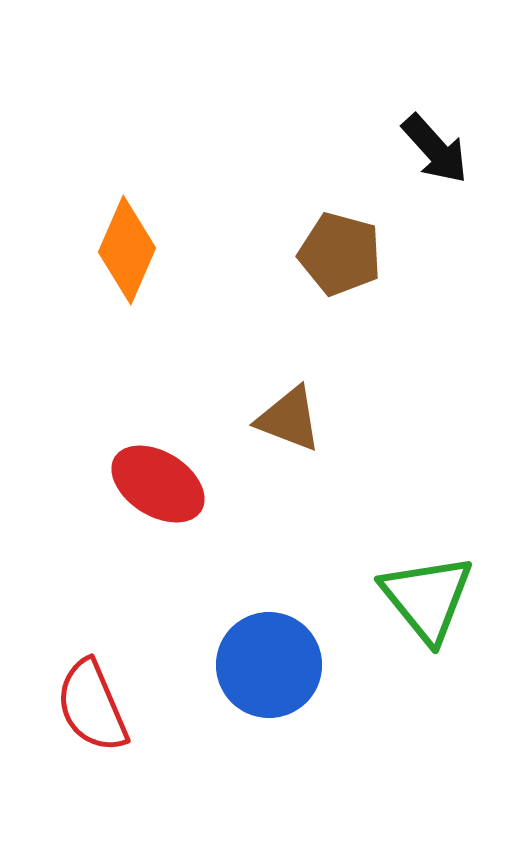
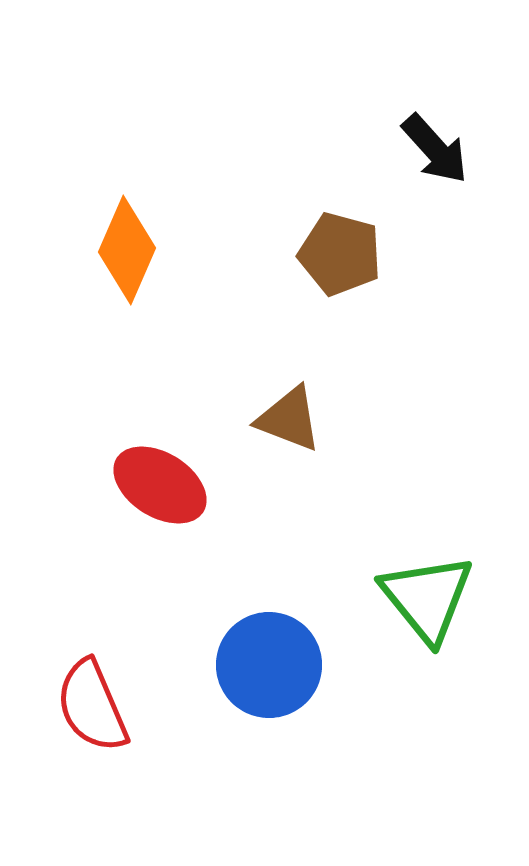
red ellipse: moved 2 px right, 1 px down
